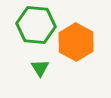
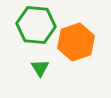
orange hexagon: rotated 12 degrees clockwise
